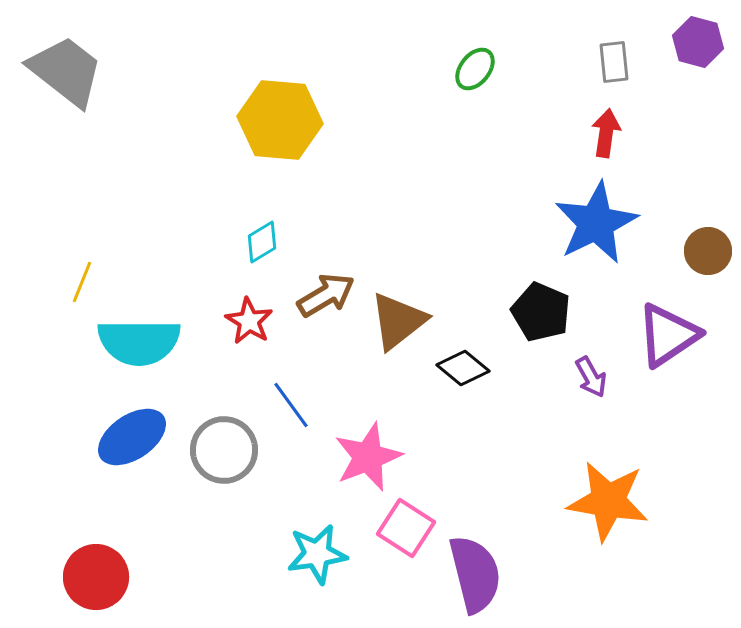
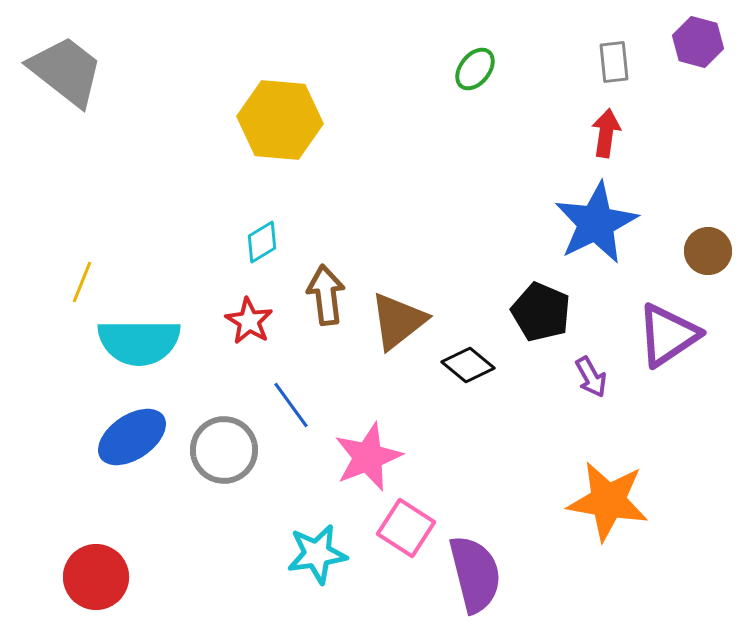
brown arrow: rotated 66 degrees counterclockwise
black diamond: moved 5 px right, 3 px up
